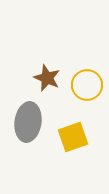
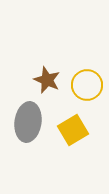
brown star: moved 2 px down
yellow square: moved 7 px up; rotated 12 degrees counterclockwise
